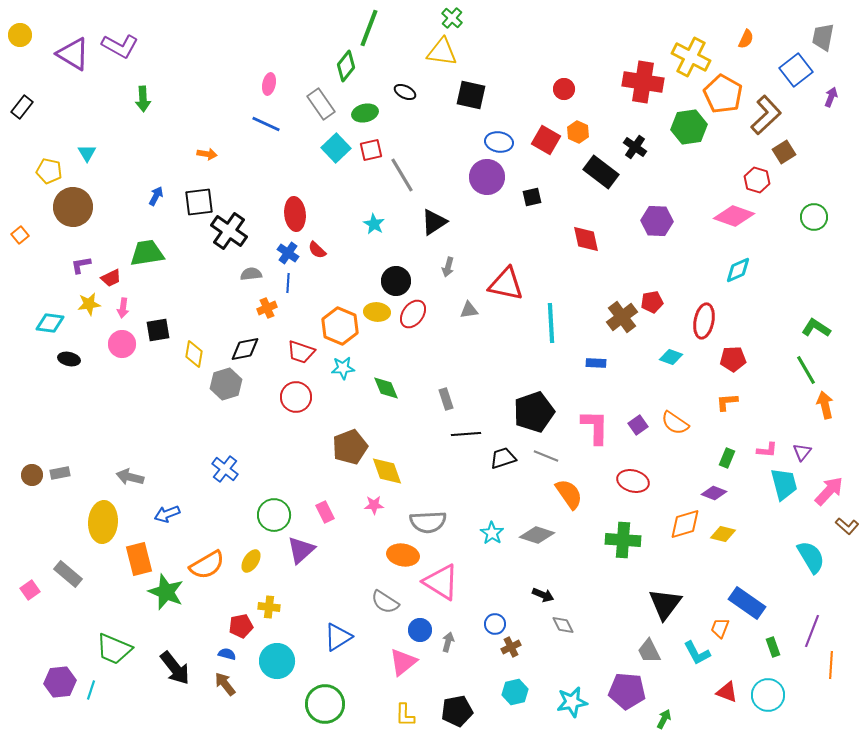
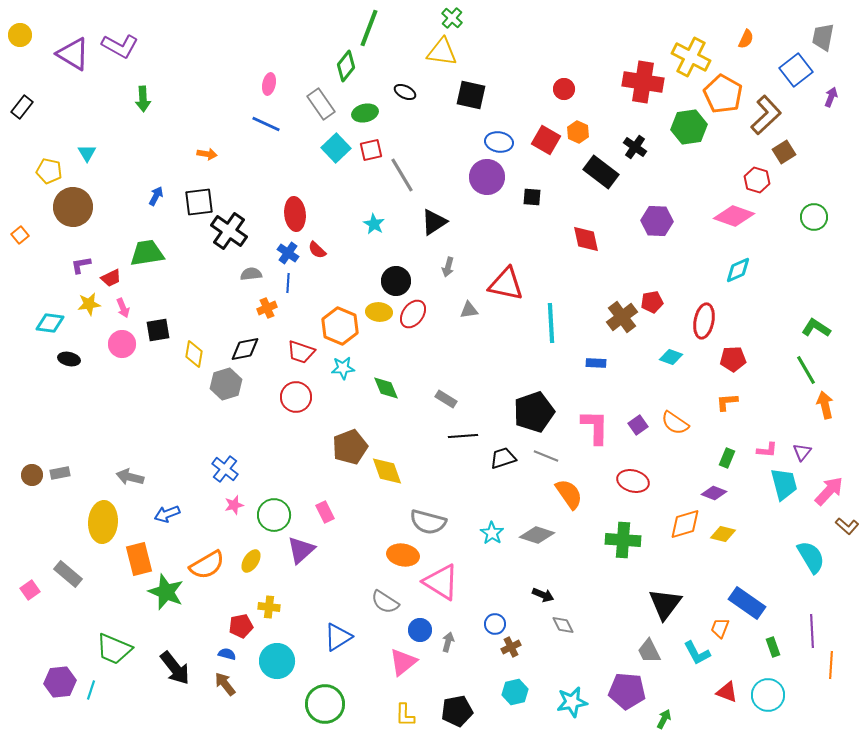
black square at (532, 197): rotated 18 degrees clockwise
pink arrow at (123, 308): rotated 30 degrees counterclockwise
yellow ellipse at (377, 312): moved 2 px right
gray rectangle at (446, 399): rotated 40 degrees counterclockwise
black line at (466, 434): moved 3 px left, 2 px down
pink star at (374, 505): moved 140 px left; rotated 12 degrees counterclockwise
gray semicircle at (428, 522): rotated 18 degrees clockwise
purple line at (812, 631): rotated 24 degrees counterclockwise
